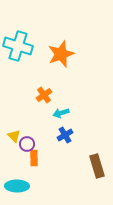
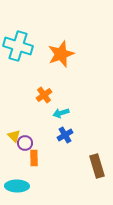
purple circle: moved 2 px left, 1 px up
